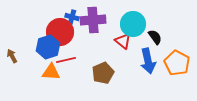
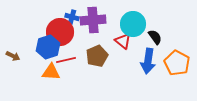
brown arrow: moved 1 px right; rotated 144 degrees clockwise
blue arrow: rotated 20 degrees clockwise
brown pentagon: moved 6 px left, 17 px up
